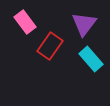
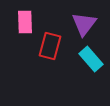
pink rectangle: rotated 35 degrees clockwise
red rectangle: rotated 20 degrees counterclockwise
